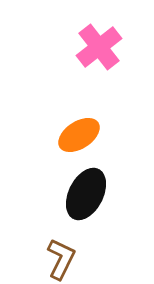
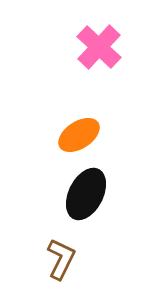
pink cross: rotated 9 degrees counterclockwise
